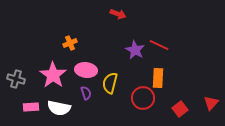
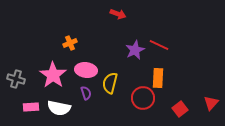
purple star: rotated 18 degrees clockwise
